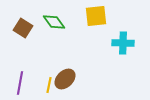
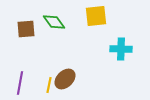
brown square: moved 3 px right, 1 px down; rotated 36 degrees counterclockwise
cyan cross: moved 2 px left, 6 px down
